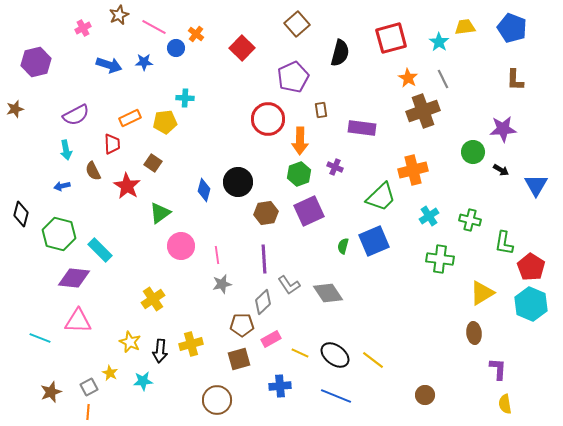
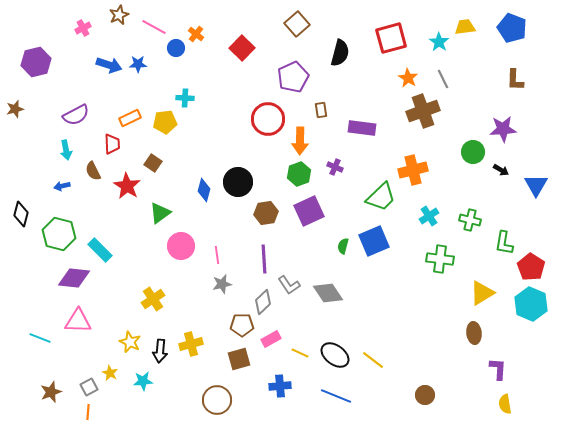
blue star at (144, 62): moved 6 px left, 2 px down
